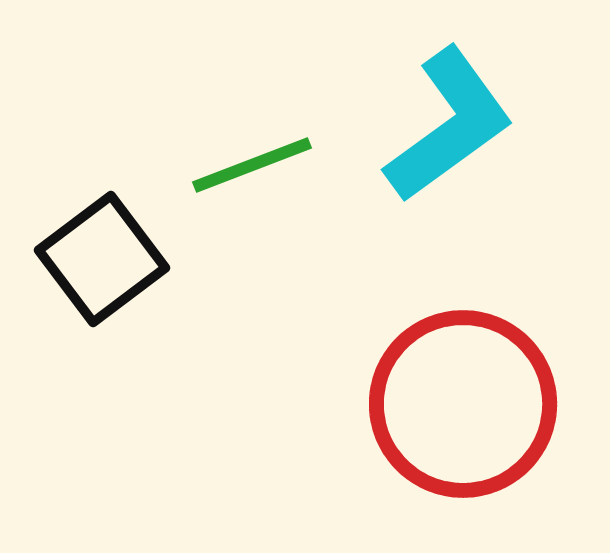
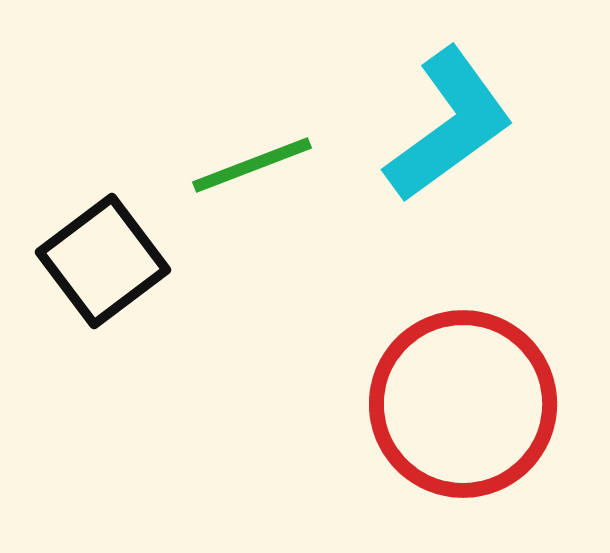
black square: moved 1 px right, 2 px down
